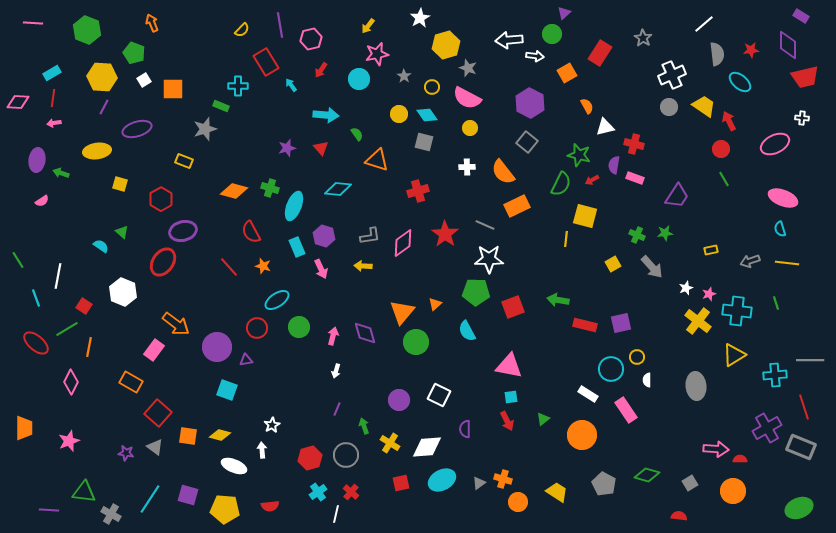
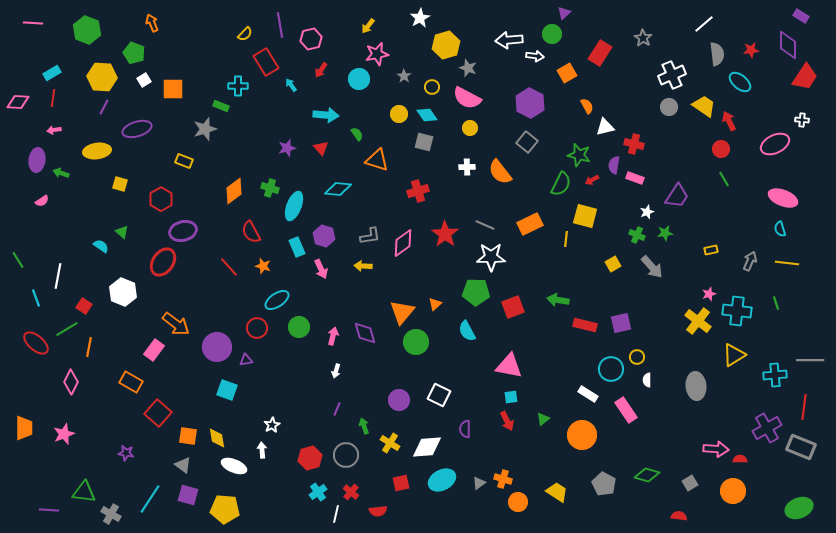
yellow semicircle at (242, 30): moved 3 px right, 4 px down
red trapezoid at (805, 77): rotated 44 degrees counterclockwise
white cross at (802, 118): moved 2 px down
pink arrow at (54, 123): moved 7 px down
orange semicircle at (503, 172): moved 3 px left
orange diamond at (234, 191): rotated 52 degrees counterclockwise
orange rectangle at (517, 206): moved 13 px right, 18 px down
white star at (489, 259): moved 2 px right, 2 px up
gray arrow at (750, 261): rotated 132 degrees clockwise
white star at (686, 288): moved 39 px left, 76 px up
red line at (804, 407): rotated 25 degrees clockwise
yellow diamond at (220, 435): moved 3 px left, 3 px down; rotated 65 degrees clockwise
pink star at (69, 441): moved 5 px left, 7 px up
gray triangle at (155, 447): moved 28 px right, 18 px down
red semicircle at (270, 506): moved 108 px right, 5 px down
